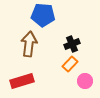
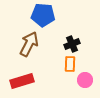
brown arrow: rotated 20 degrees clockwise
orange rectangle: rotated 42 degrees counterclockwise
pink circle: moved 1 px up
